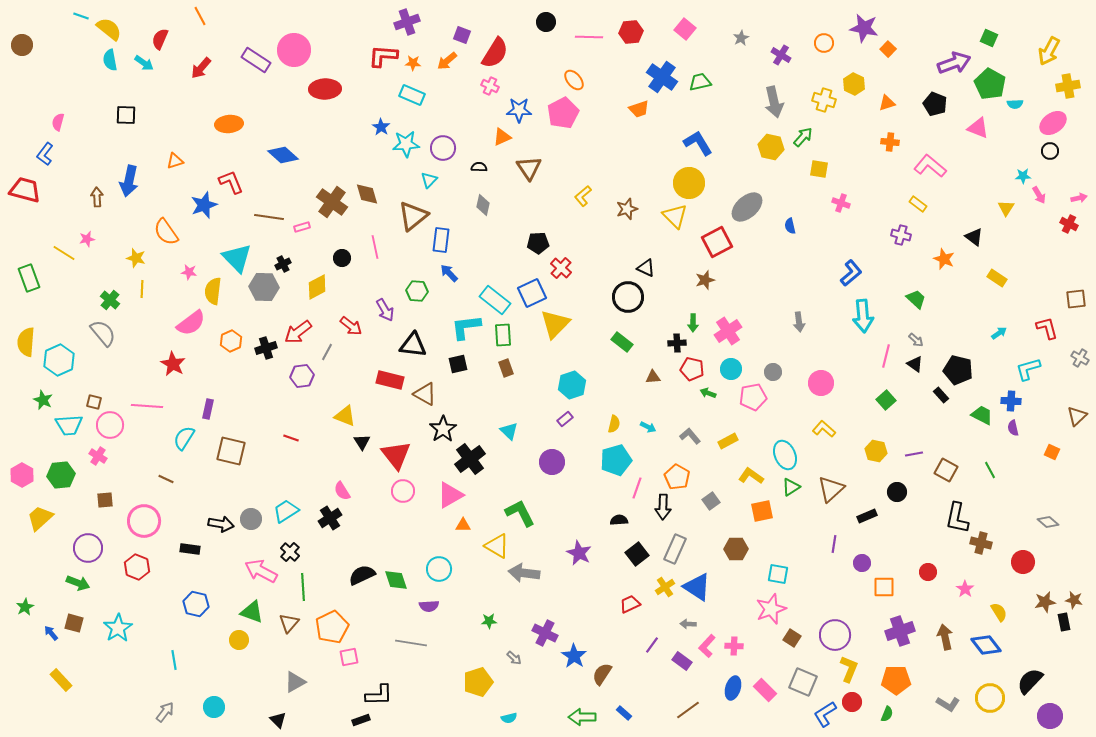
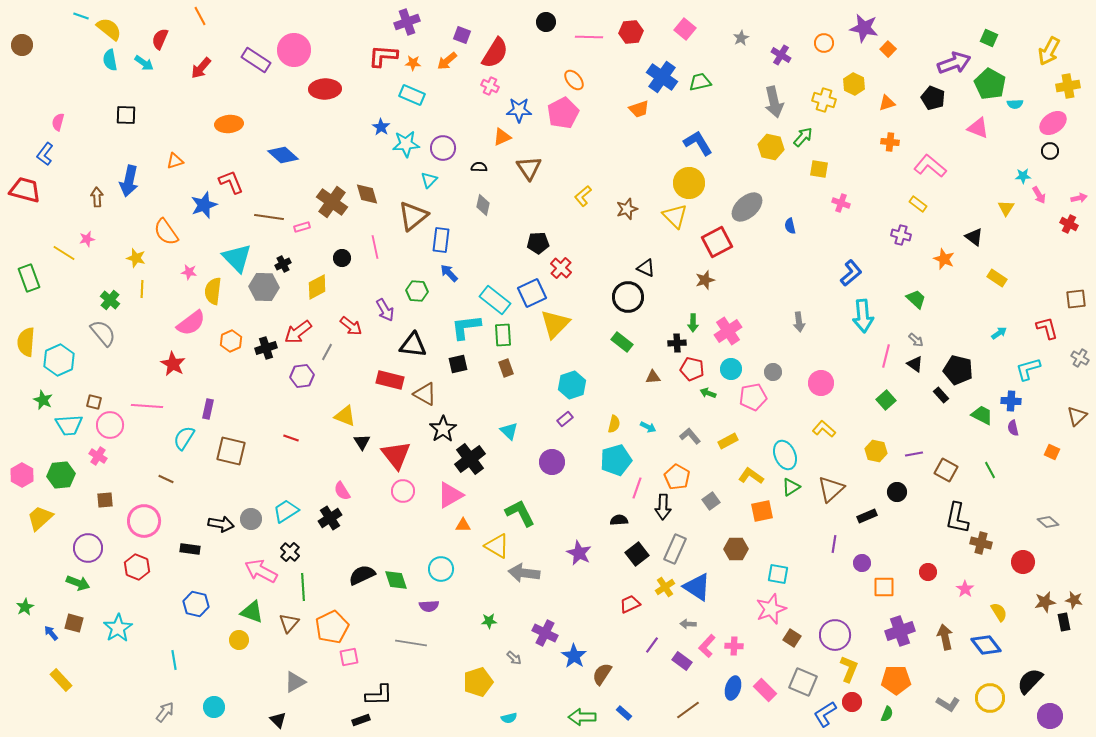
black pentagon at (935, 104): moved 2 px left, 6 px up
cyan circle at (439, 569): moved 2 px right
